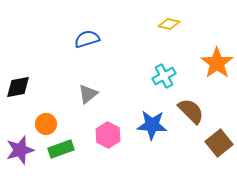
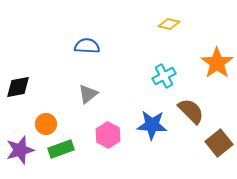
blue semicircle: moved 7 px down; rotated 20 degrees clockwise
